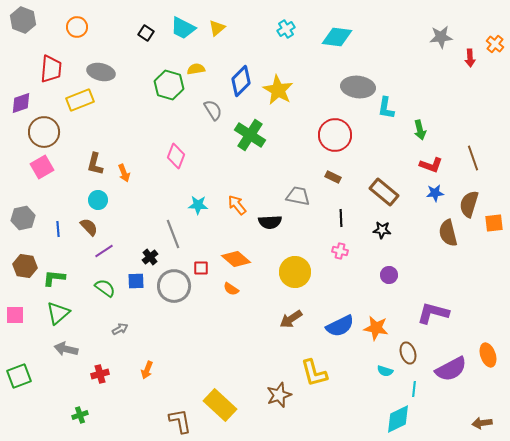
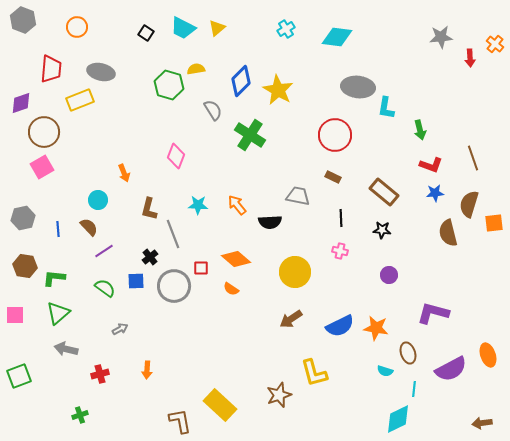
brown L-shape at (95, 164): moved 54 px right, 45 px down
orange arrow at (147, 370): rotated 18 degrees counterclockwise
